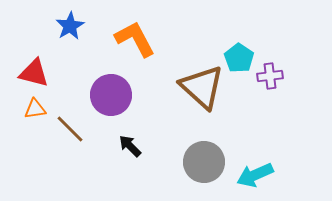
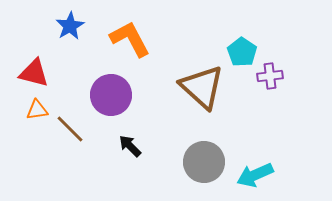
orange L-shape: moved 5 px left
cyan pentagon: moved 3 px right, 6 px up
orange triangle: moved 2 px right, 1 px down
